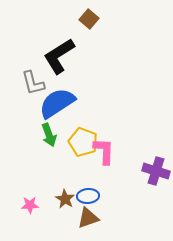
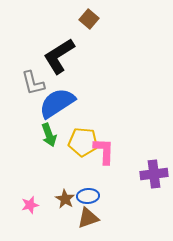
yellow pentagon: rotated 16 degrees counterclockwise
purple cross: moved 2 px left, 3 px down; rotated 24 degrees counterclockwise
pink star: rotated 12 degrees counterclockwise
